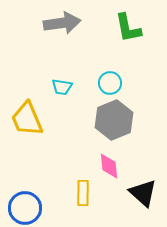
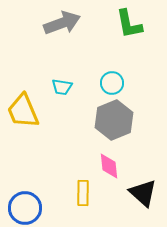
gray arrow: rotated 12 degrees counterclockwise
green L-shape: moved 1 px right, 4 px up
cyan circle: moved 2 px right
yellow trapezoid: moved 4 px left, 8 px up
